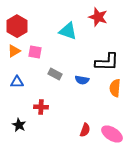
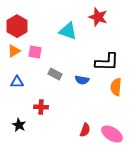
orange semicircle: moved 1 px right, 1 px up
